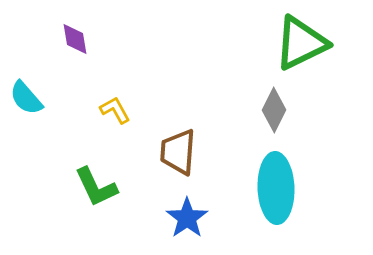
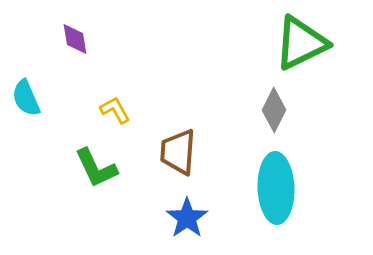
cyan semicircle: rotated 18 degrees clockwise
green L-shape: moved 19 px up
